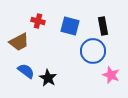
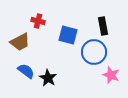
blue square: moved 2 px left, 9 px down
brown trapezoid: moved 1 px right
blue circle: moved 1 px right, 1 px down
